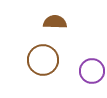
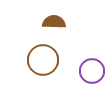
brown semicircle: moved 1 px left
